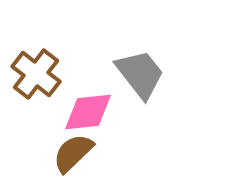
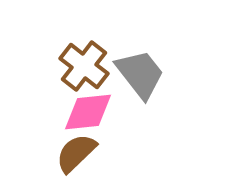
brown cross: moved 48 px right, 8 px up
brown semicircle: moved 3 px right
